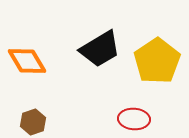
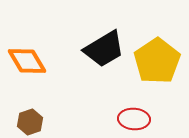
black trapezoid: moved 4 px right
brown hexagon: moved 3 px left
